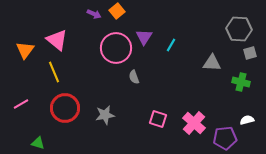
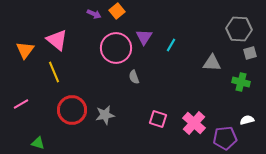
red circle: moved 7 px right, 2 px down
